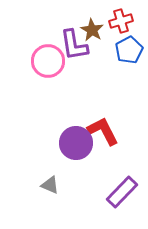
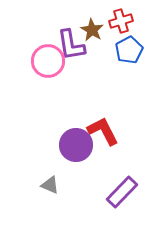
purple L-shape: moved 3 px left
purple circle: moved 2 px down
